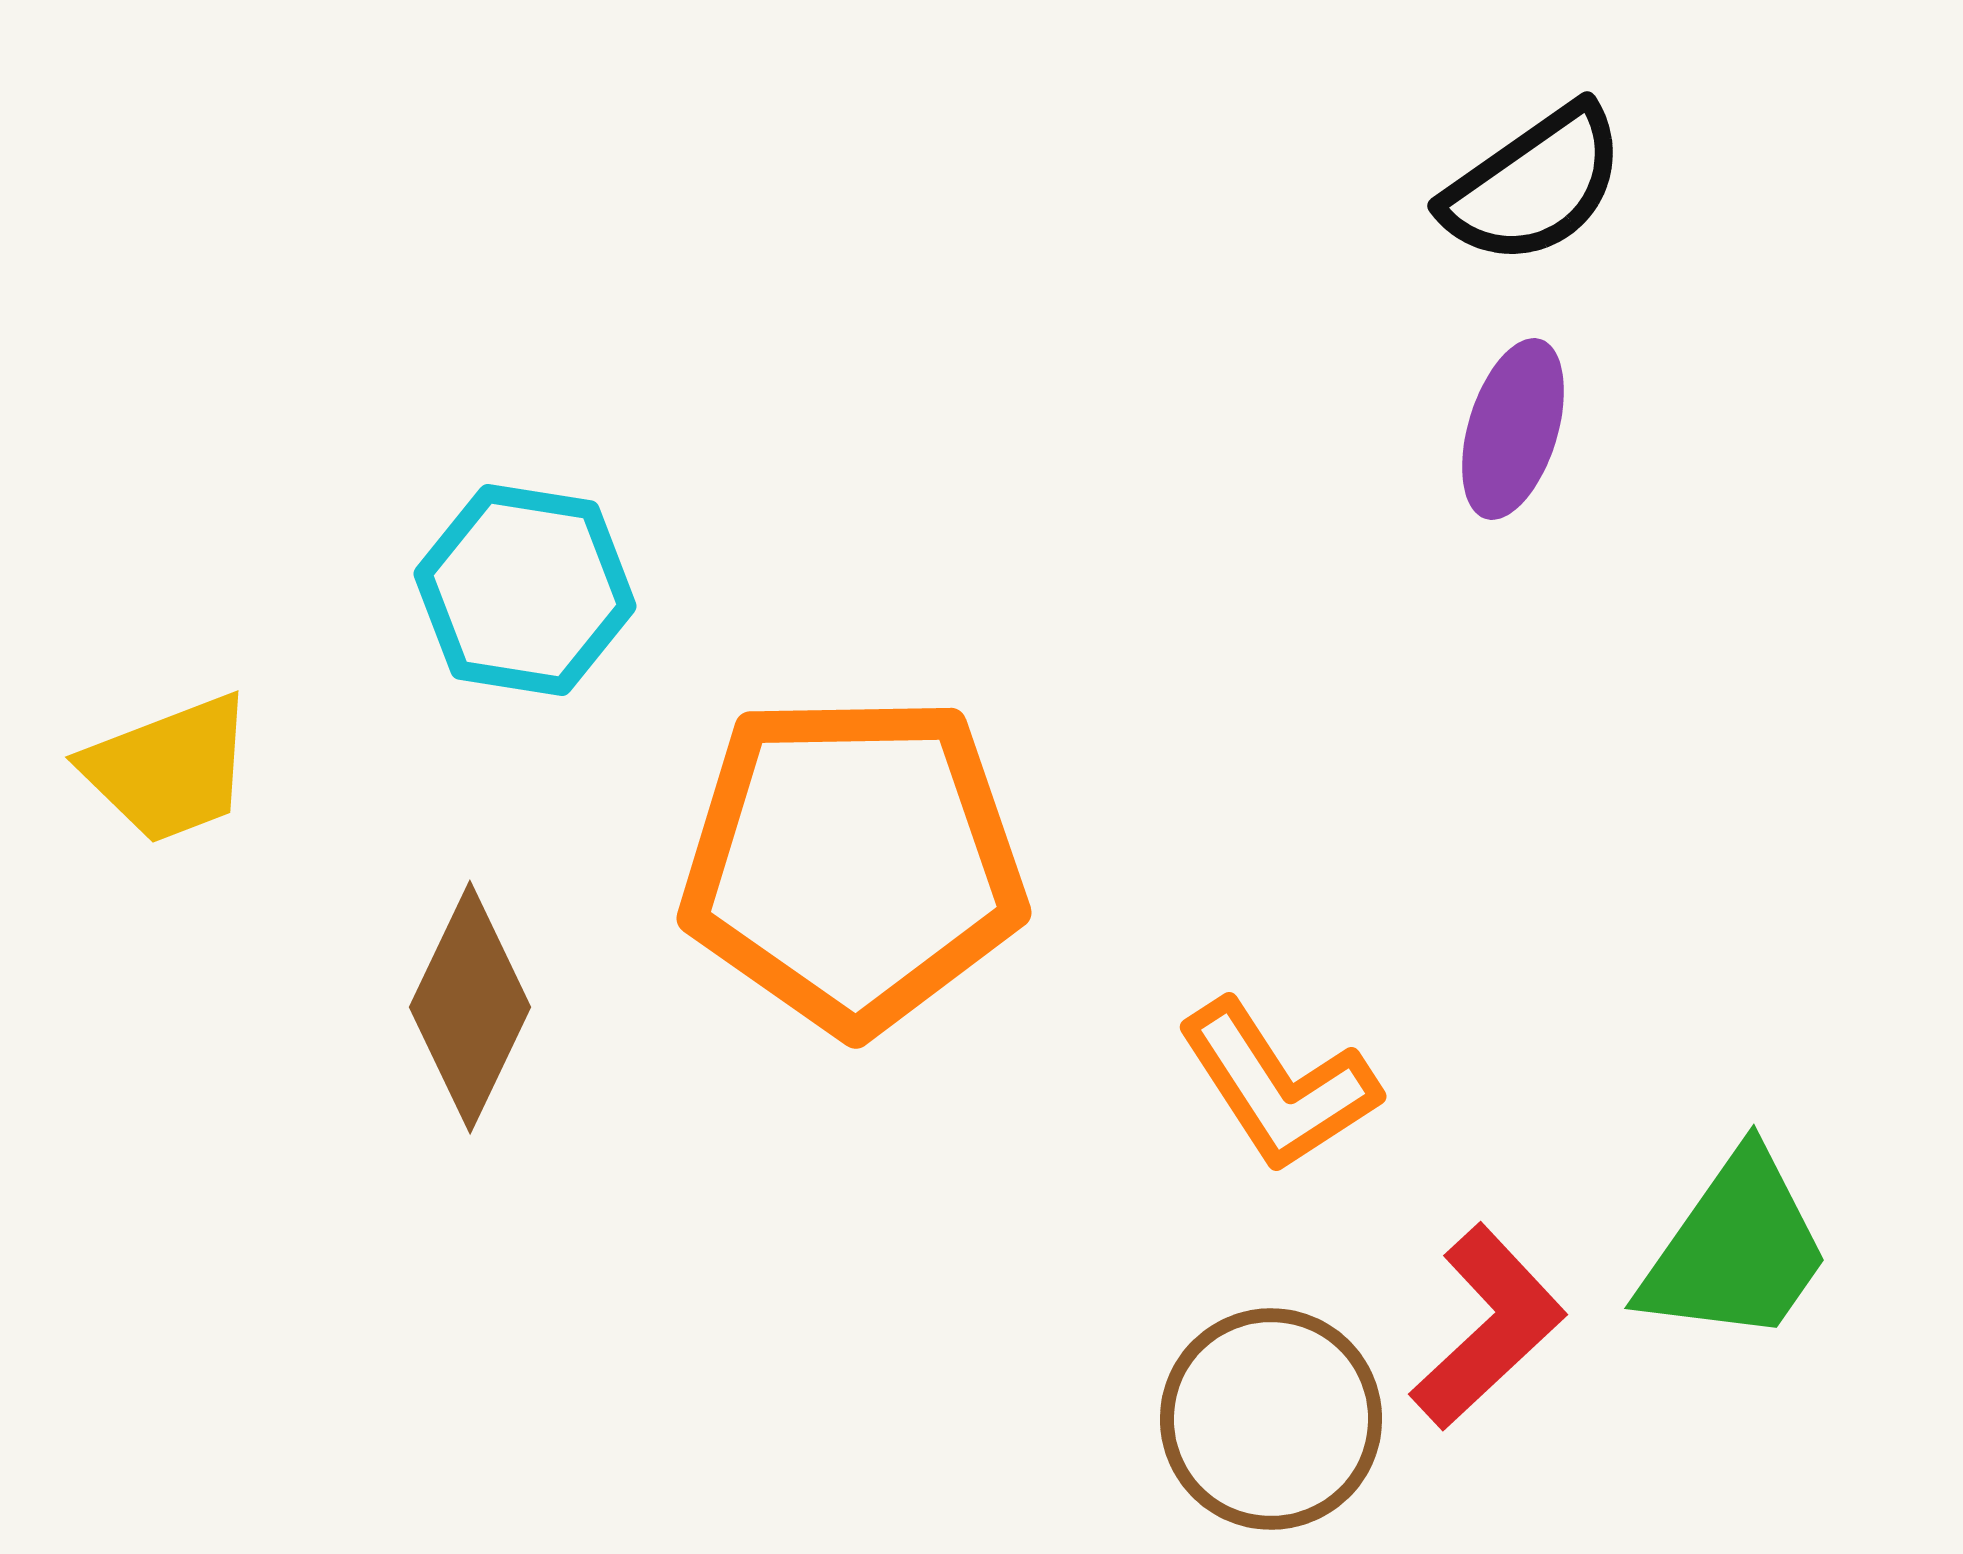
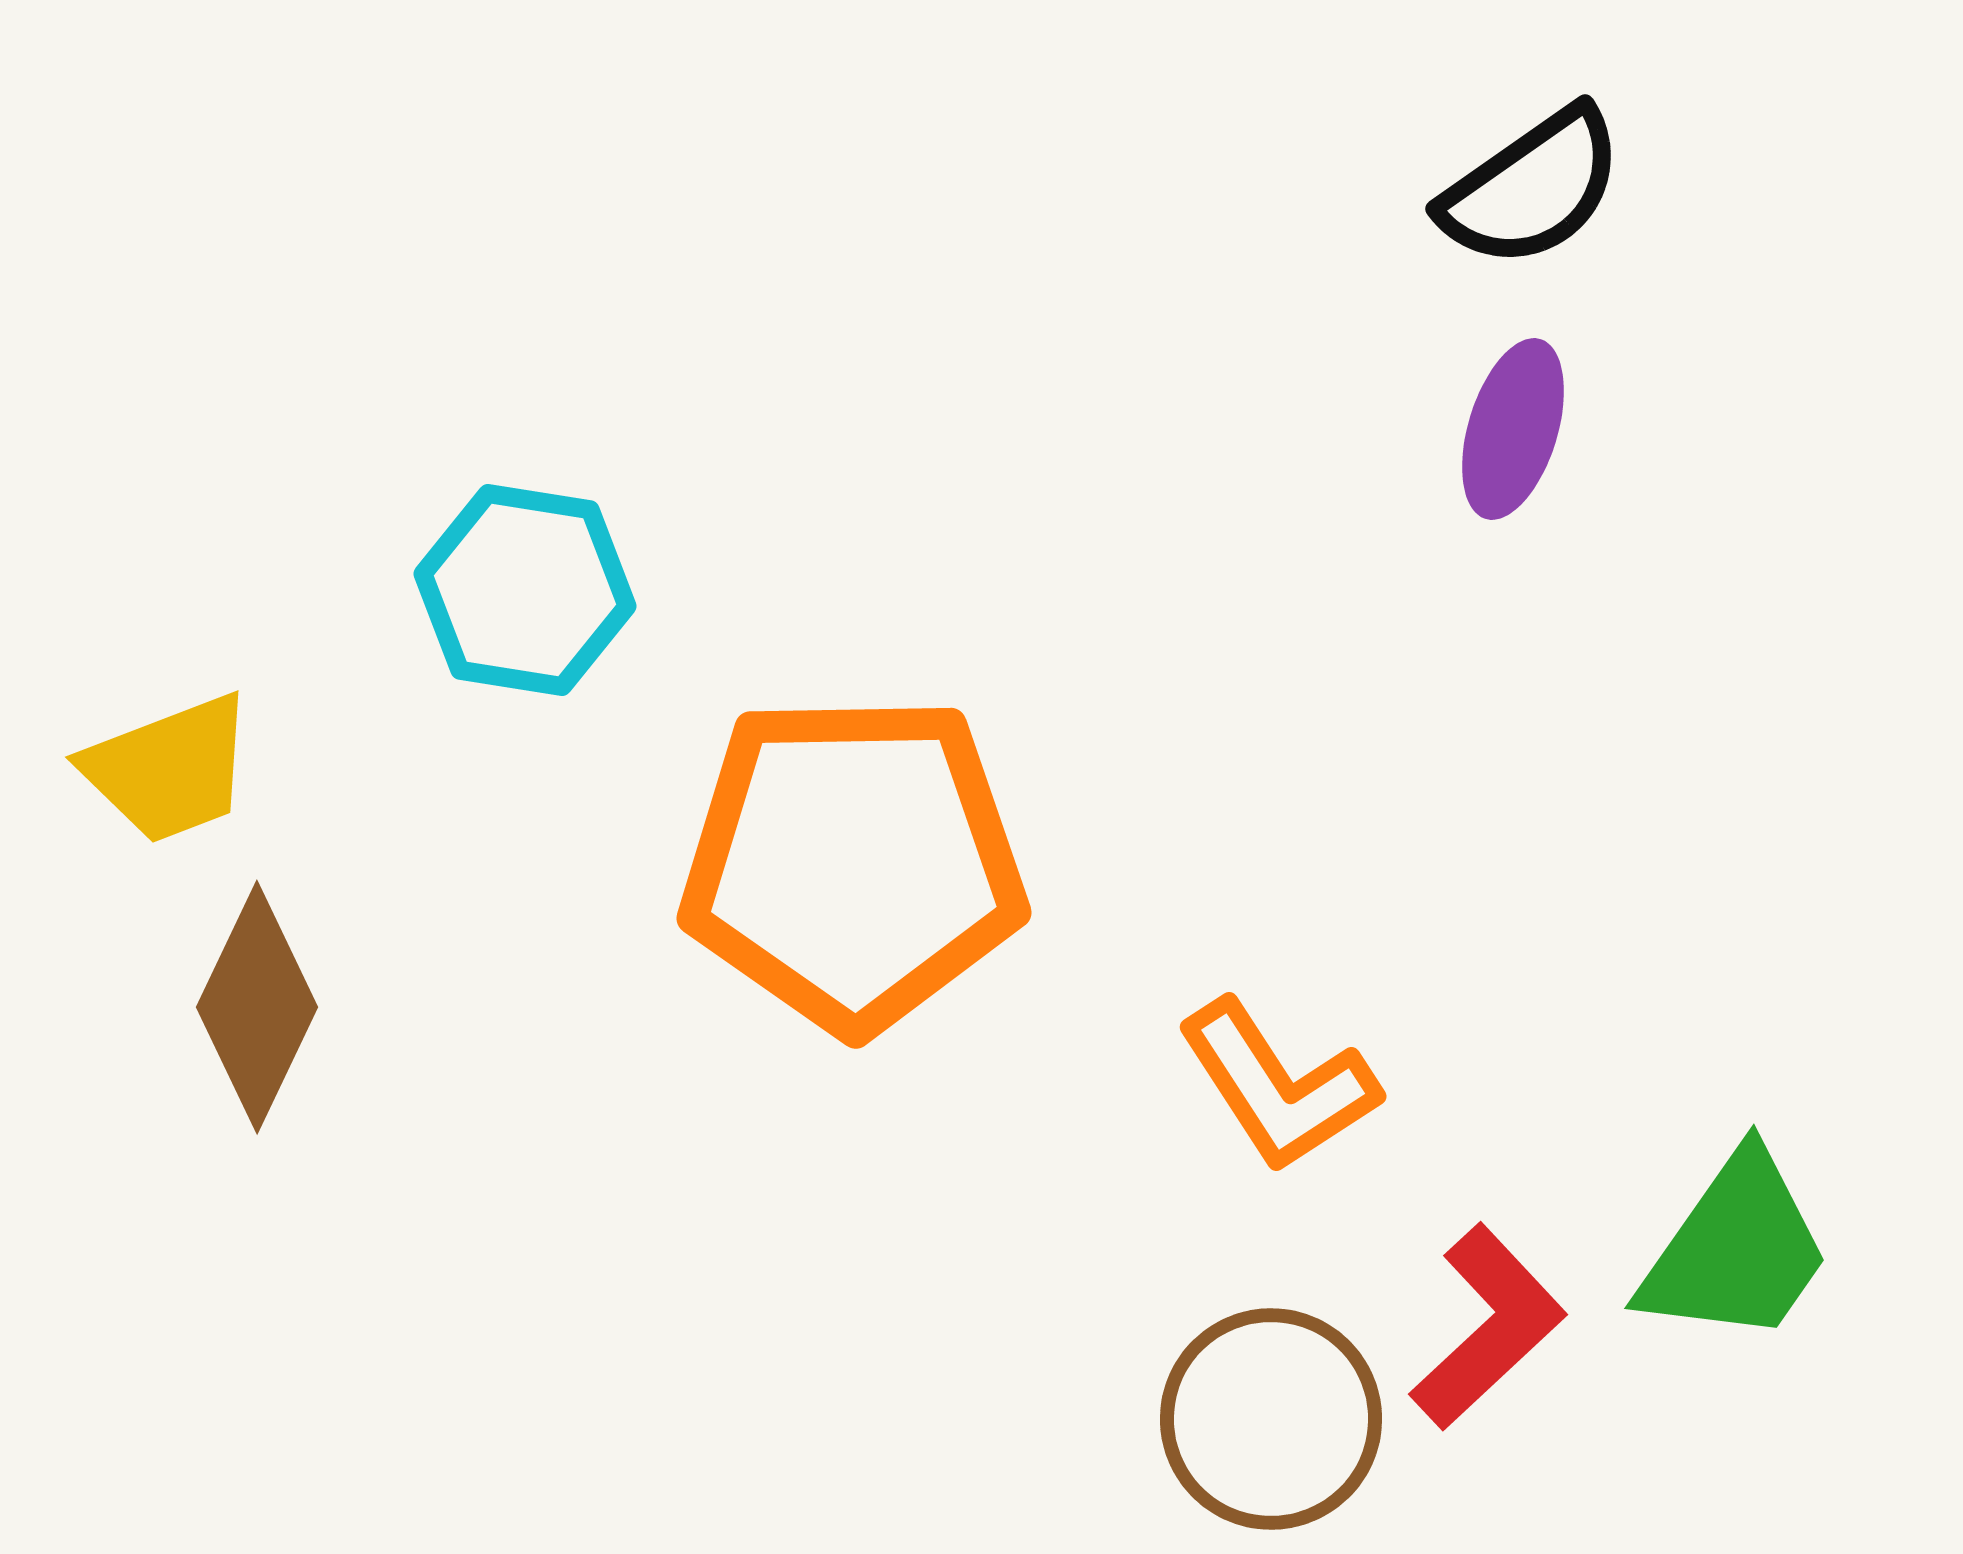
black semicircle: moved 2 px left, 3 px down
brown diamond: moved 213 px left
